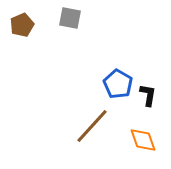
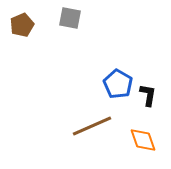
brown line: rotated 24 degrees clockwise
